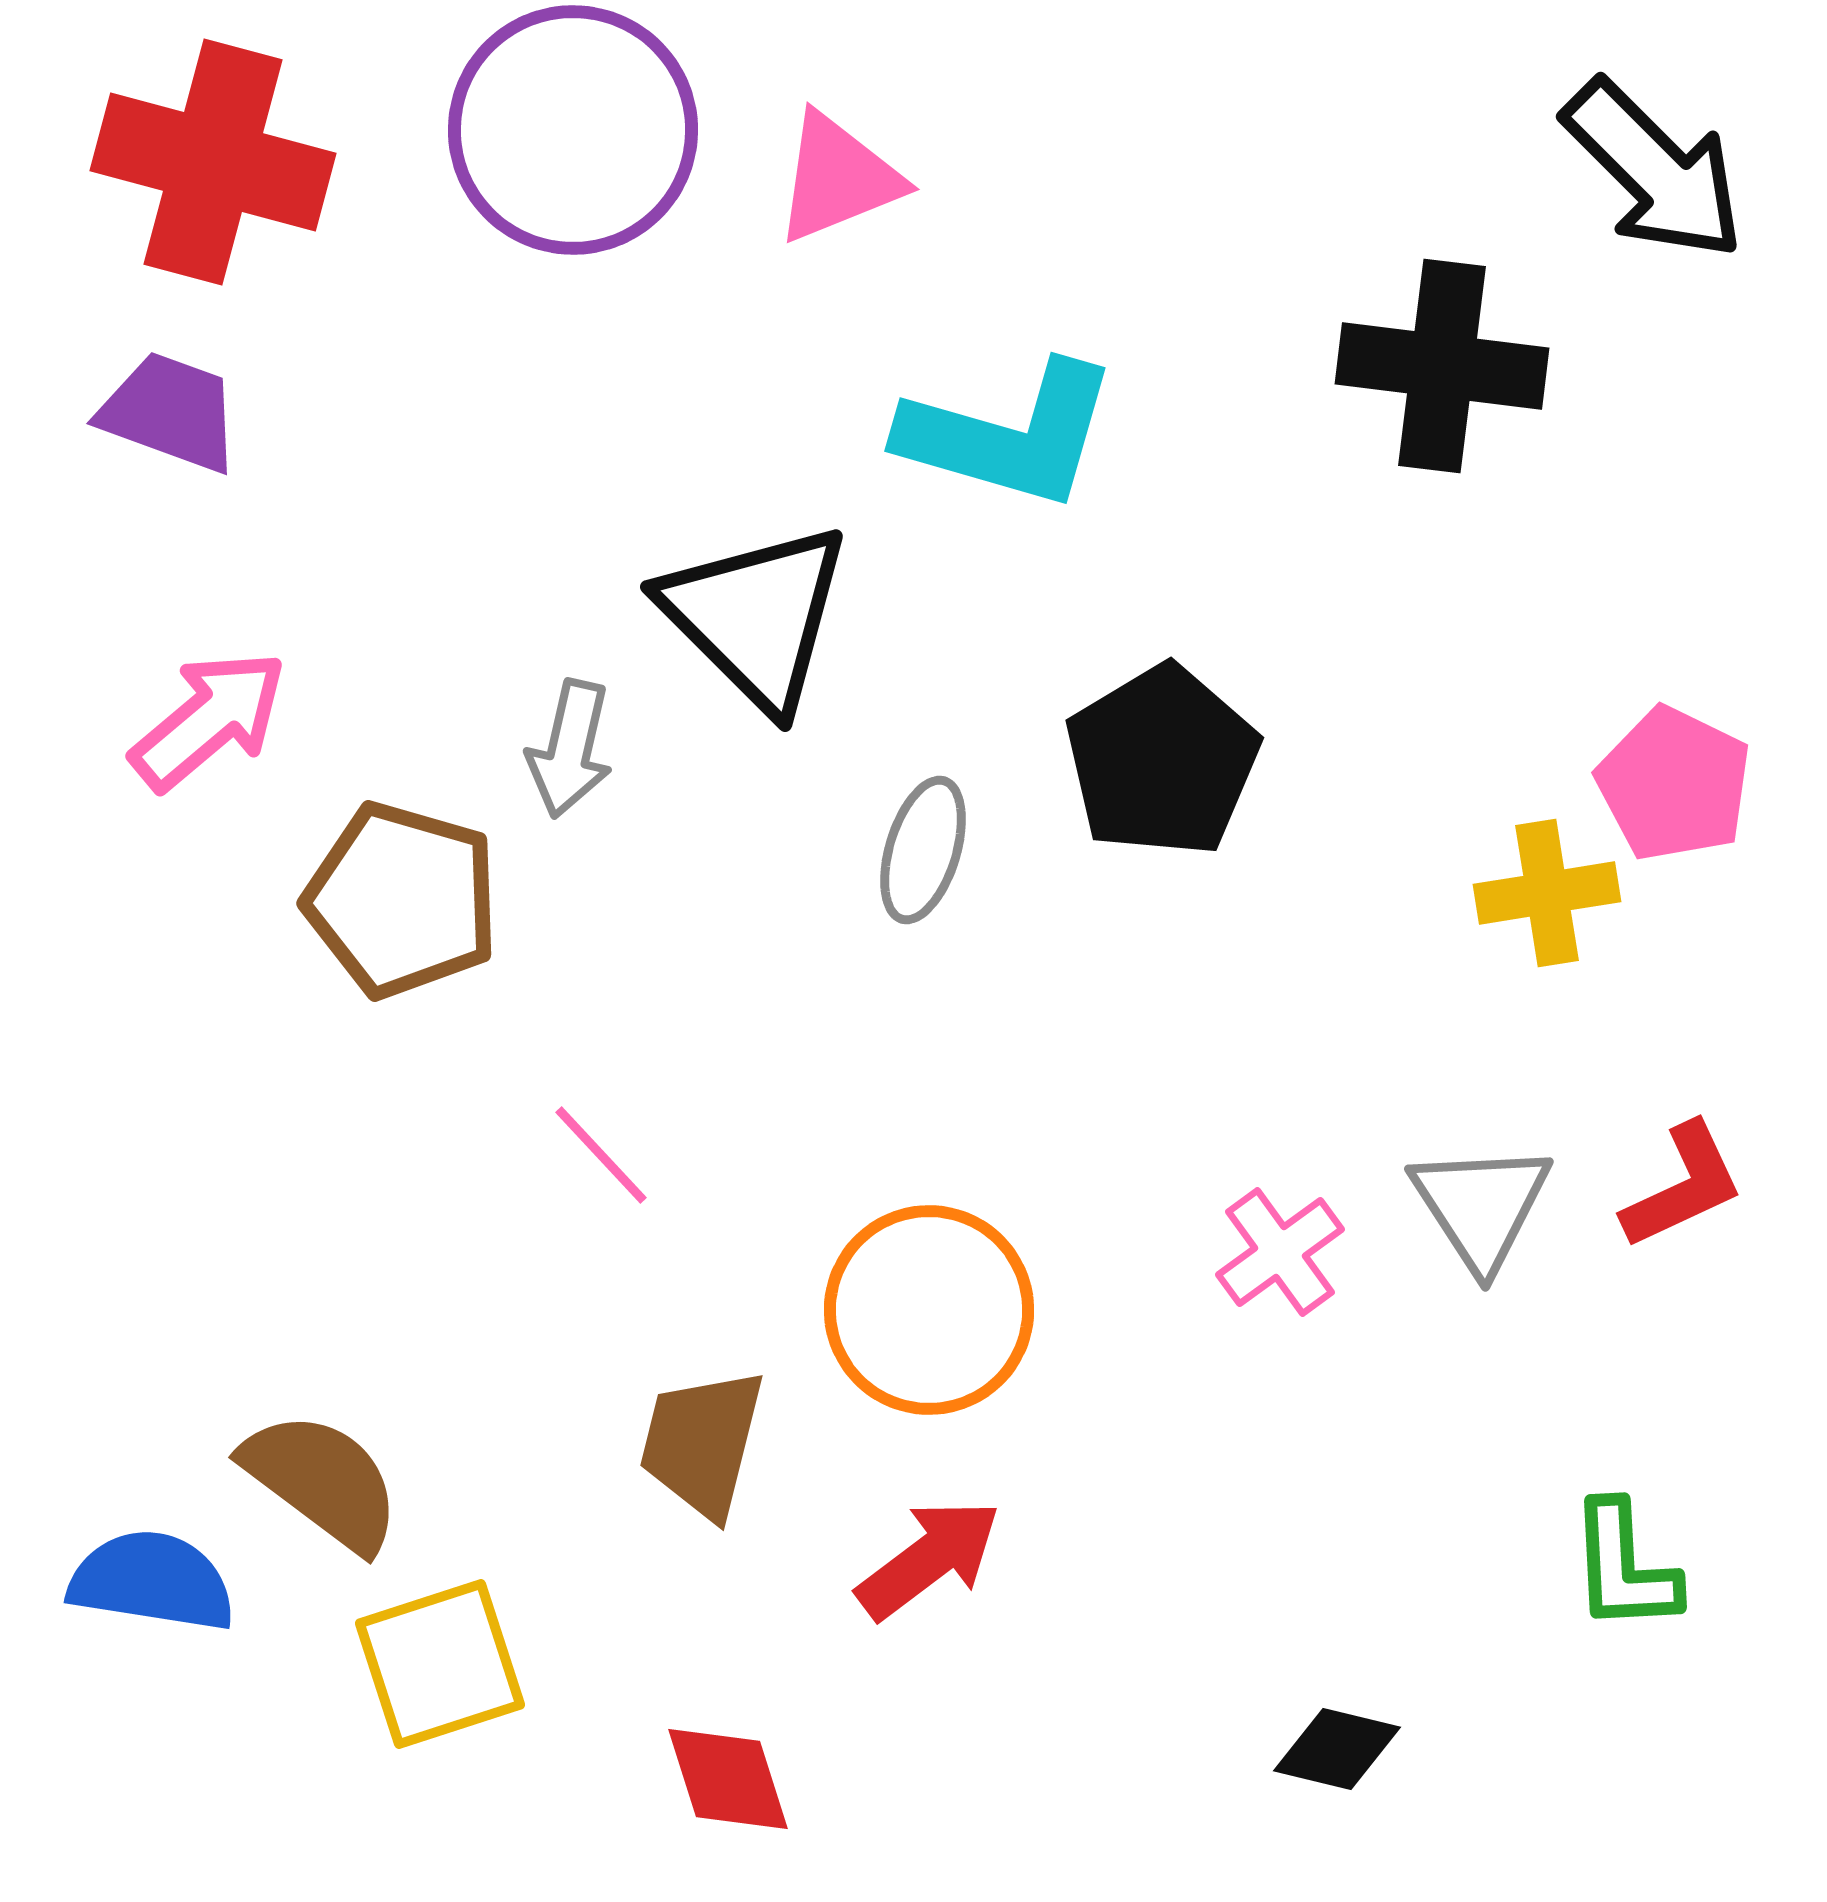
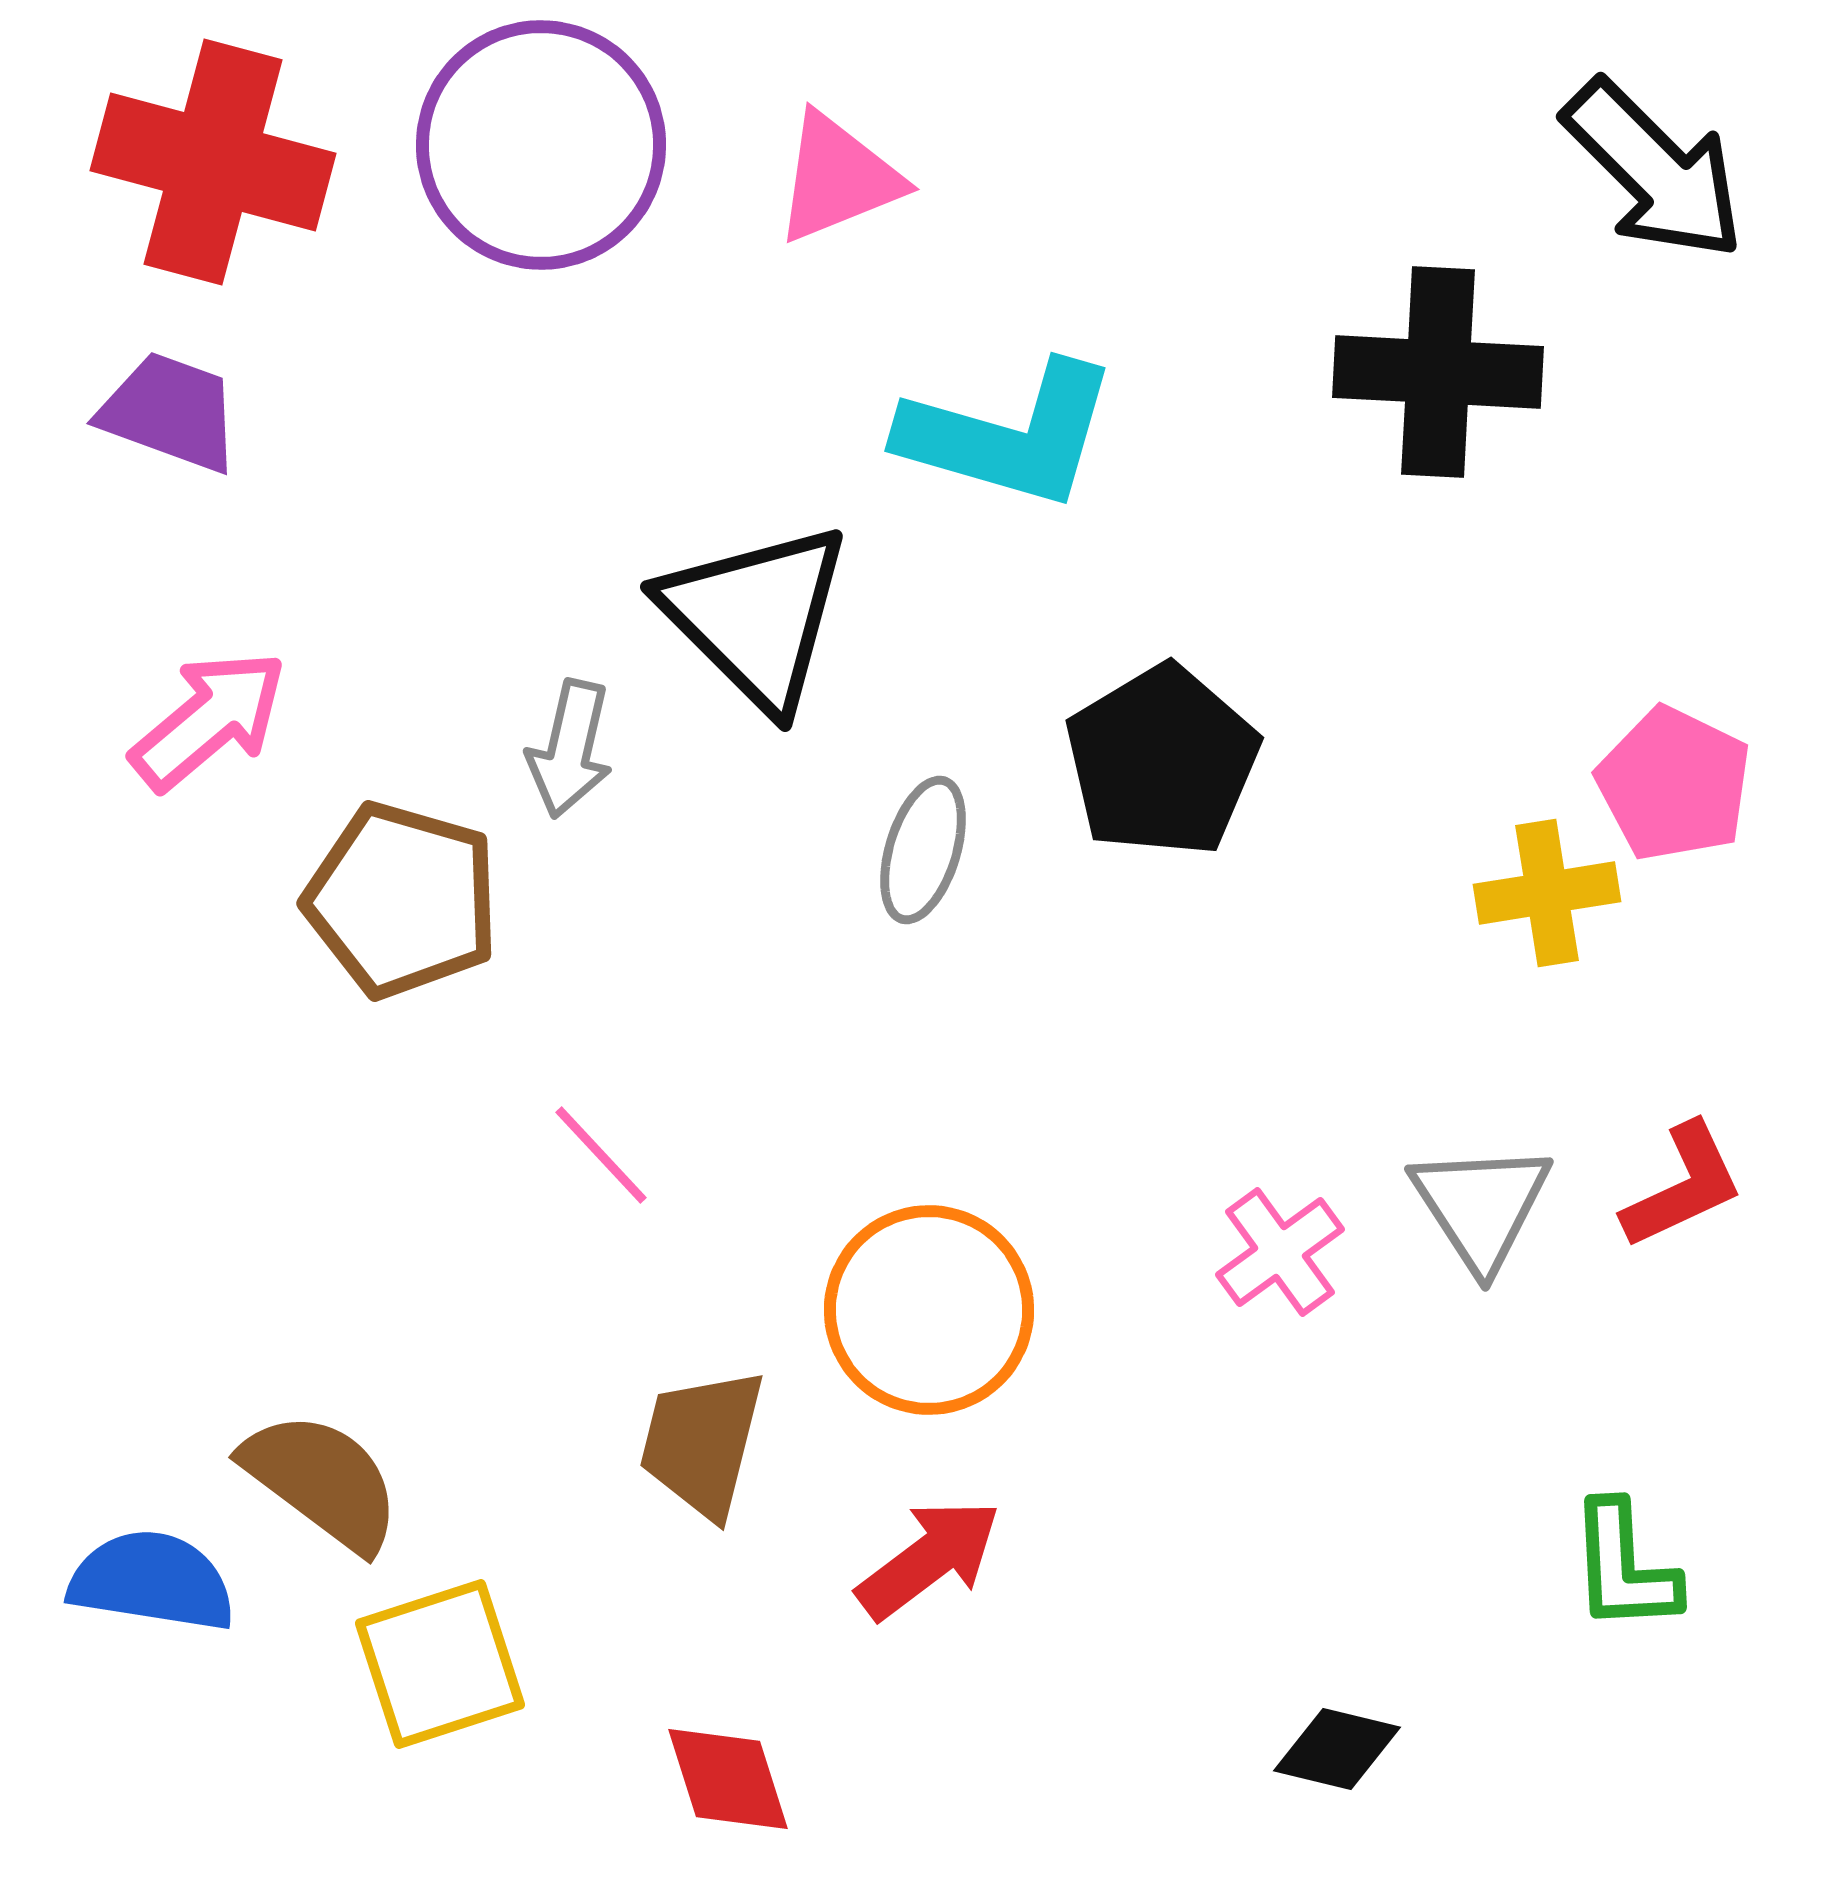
purple circle: moved 32 px left, 15 px down
black cross: moved 4 px left, 6 px down; rotated 4 degrees counterclockwise
